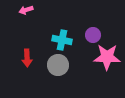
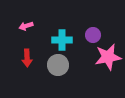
pink arrow: moved 16 px down
cyan cross: rotated 12 degrees counterclockwise
pink star: moved 1 px right; rotated 12 degrees counterclockwise
